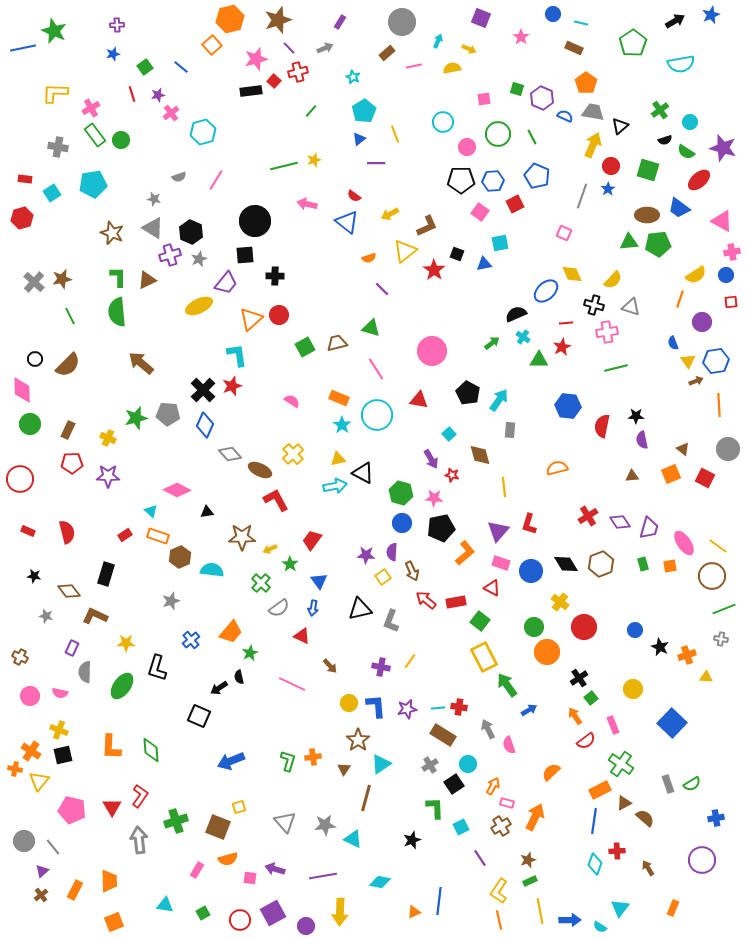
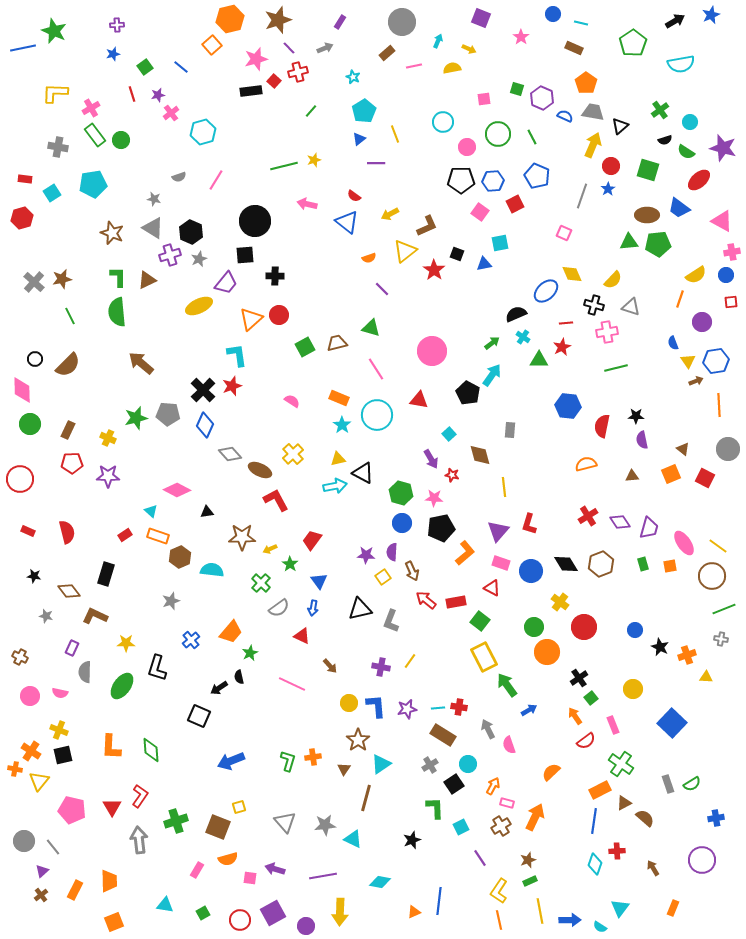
cyan arrow at (499, 400): moved 7 px left, 25 px up
orange semicircle at (557, 468): moved 29 px right, 4 px up
brown arrow at (648, 868): moved 5 px right
